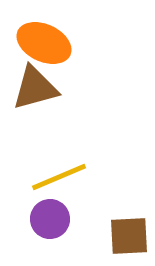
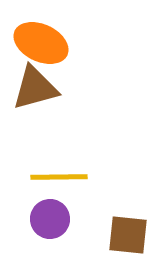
orange ellipse: moved 3 px left
yellow line: rotated 22 degrees clockwise
brown square: moved 1 px left, 1 px up; rotated 9 degrees clockwise
